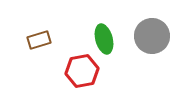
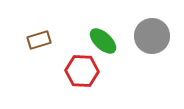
green ellipse: moved 1 px left, 2 px down; rotated 32 degrees counterclockwise
red hexagon: rotated 12 degrees clockwise
